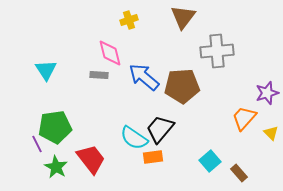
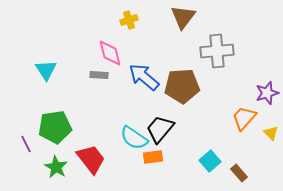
purple line: moved 11 px left
